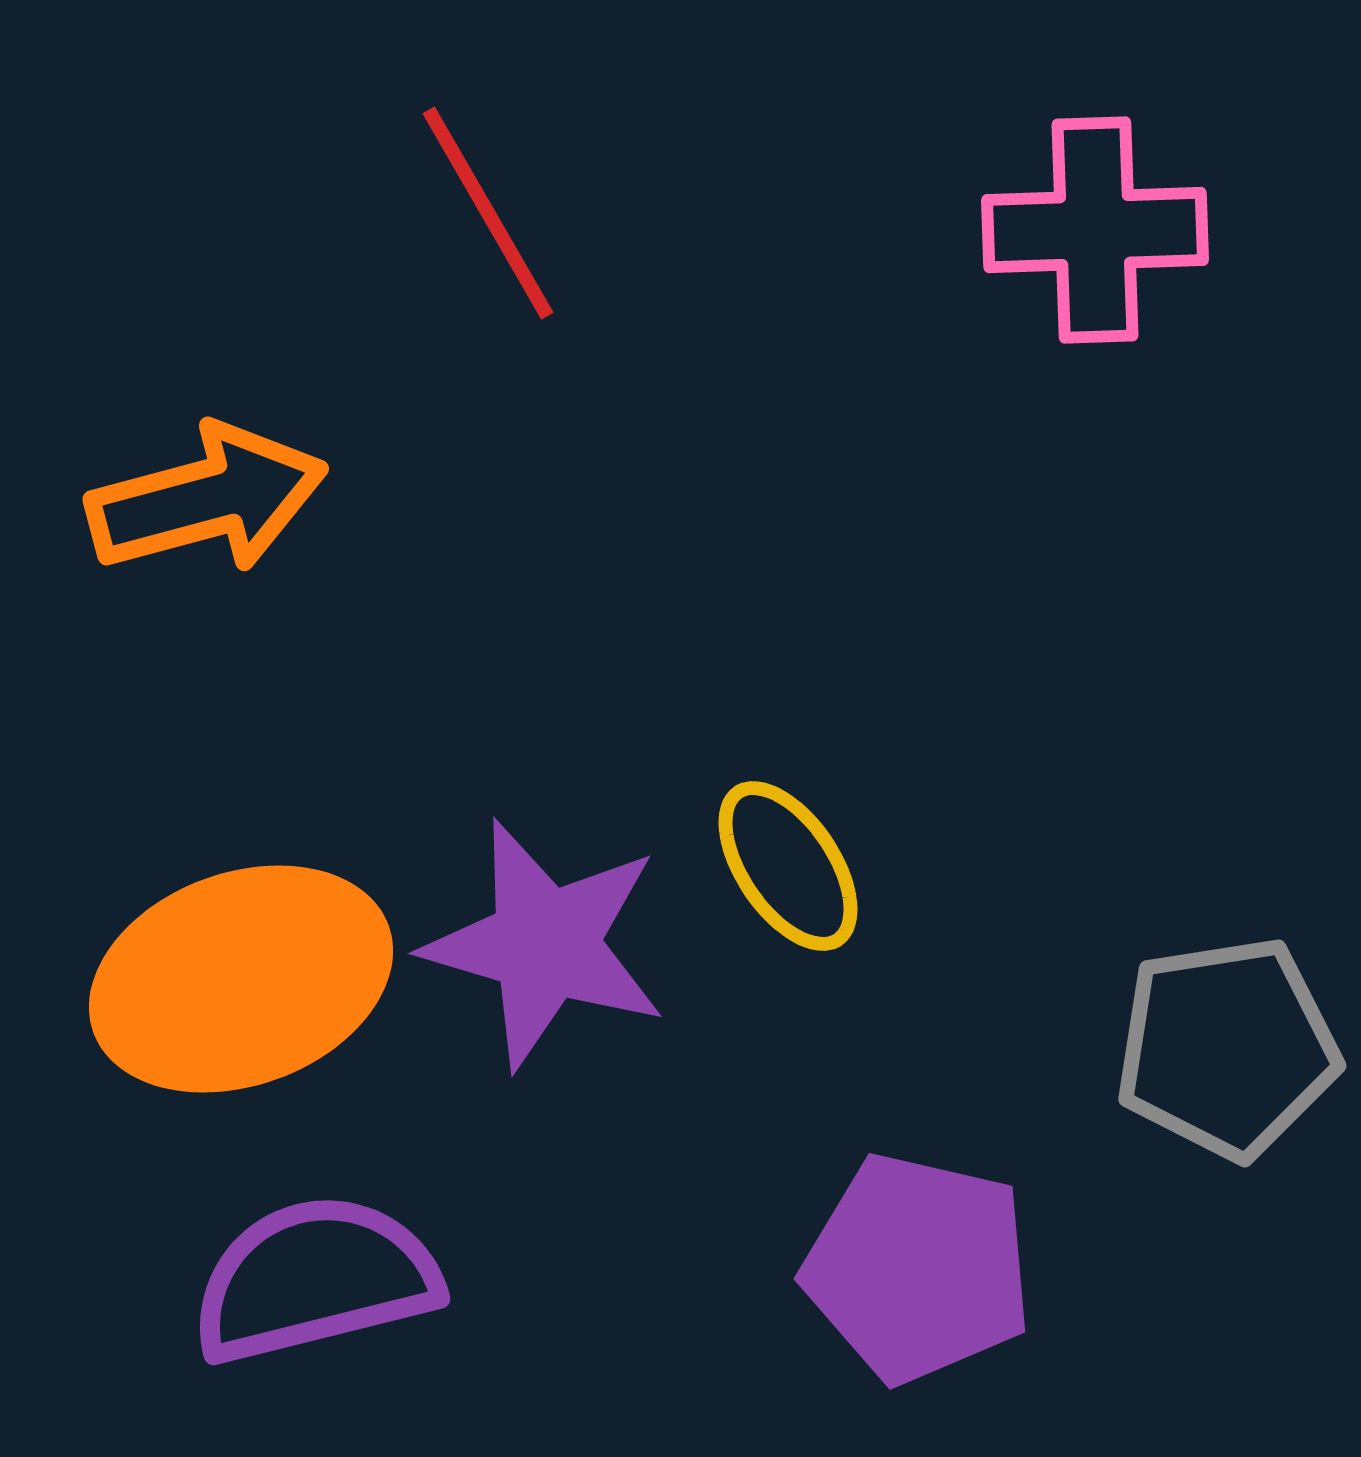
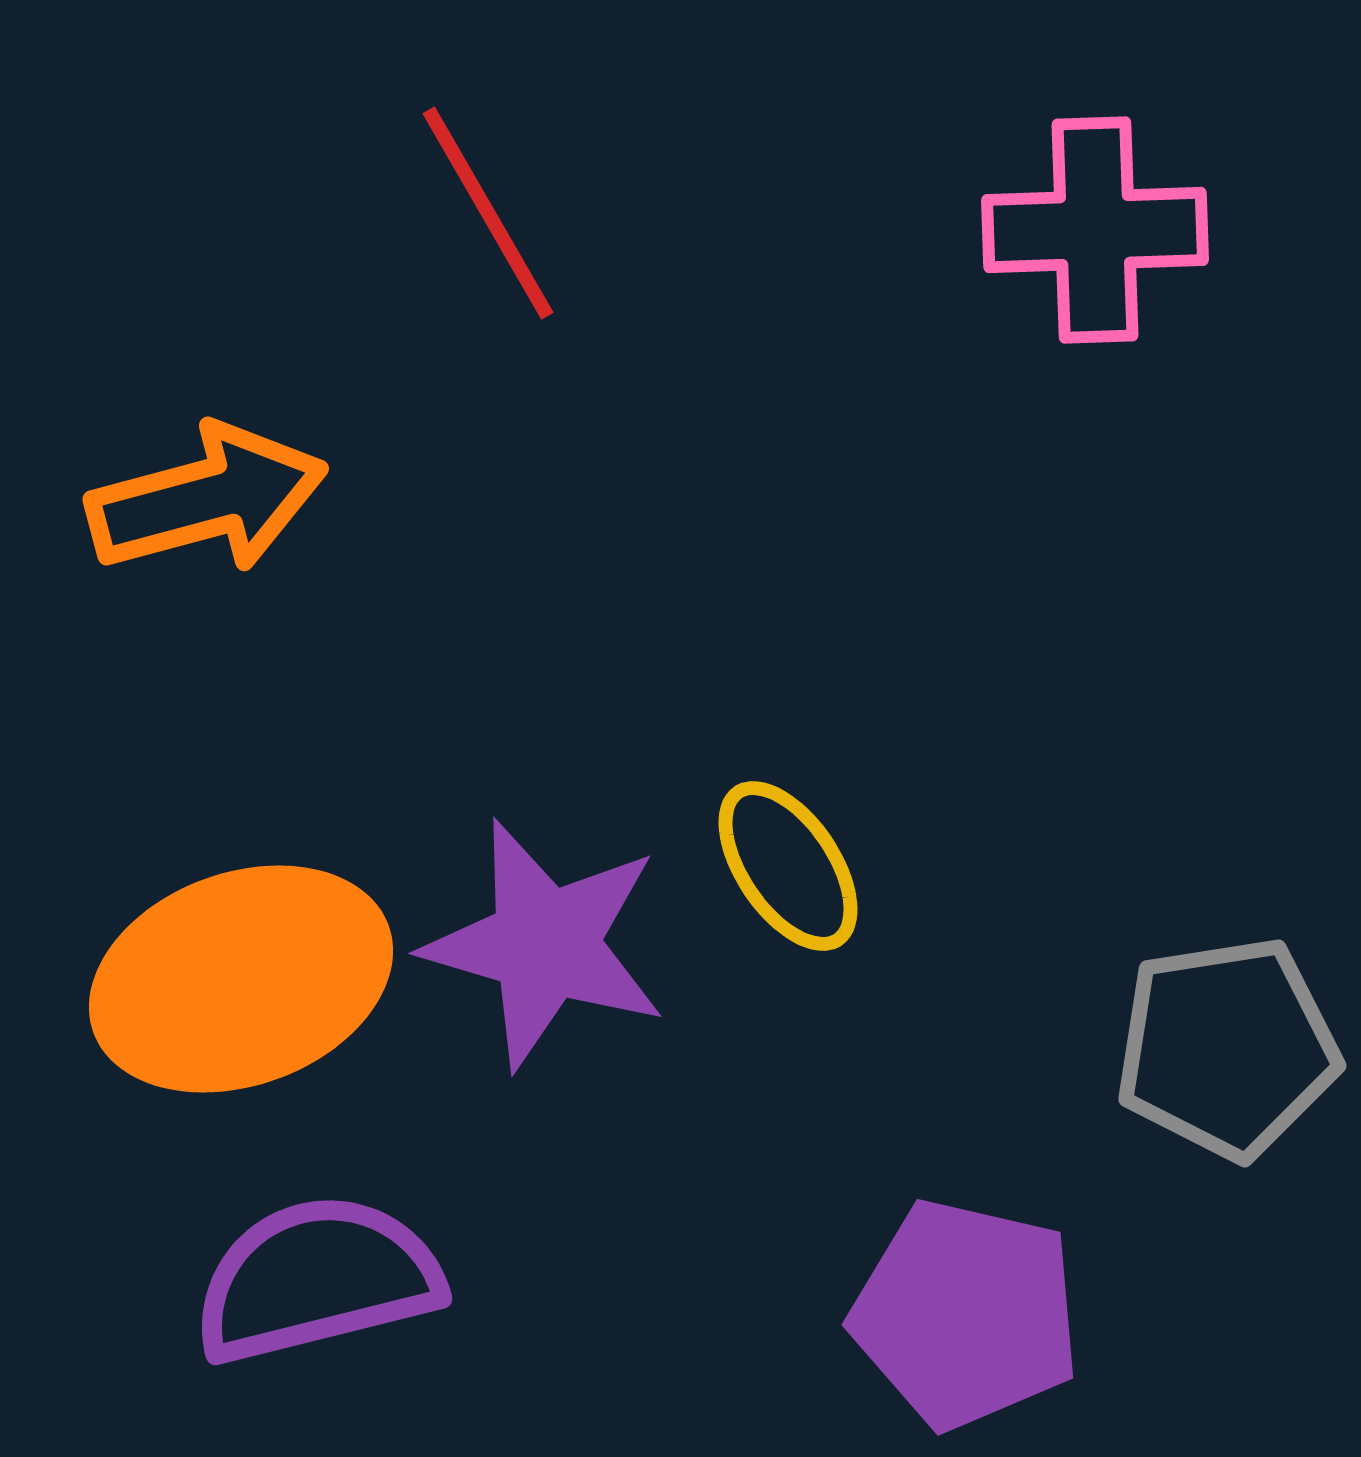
purple pentagon: moved 48 px right, 46 px down
purple semicircle: moved 2 px right
